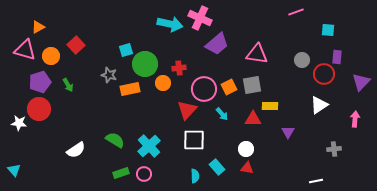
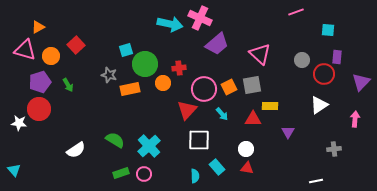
pink triangle at (257, 54): moved 3 px right; rotated 35 degrees clockwise
white square at (194, 140): moved 5 px right
